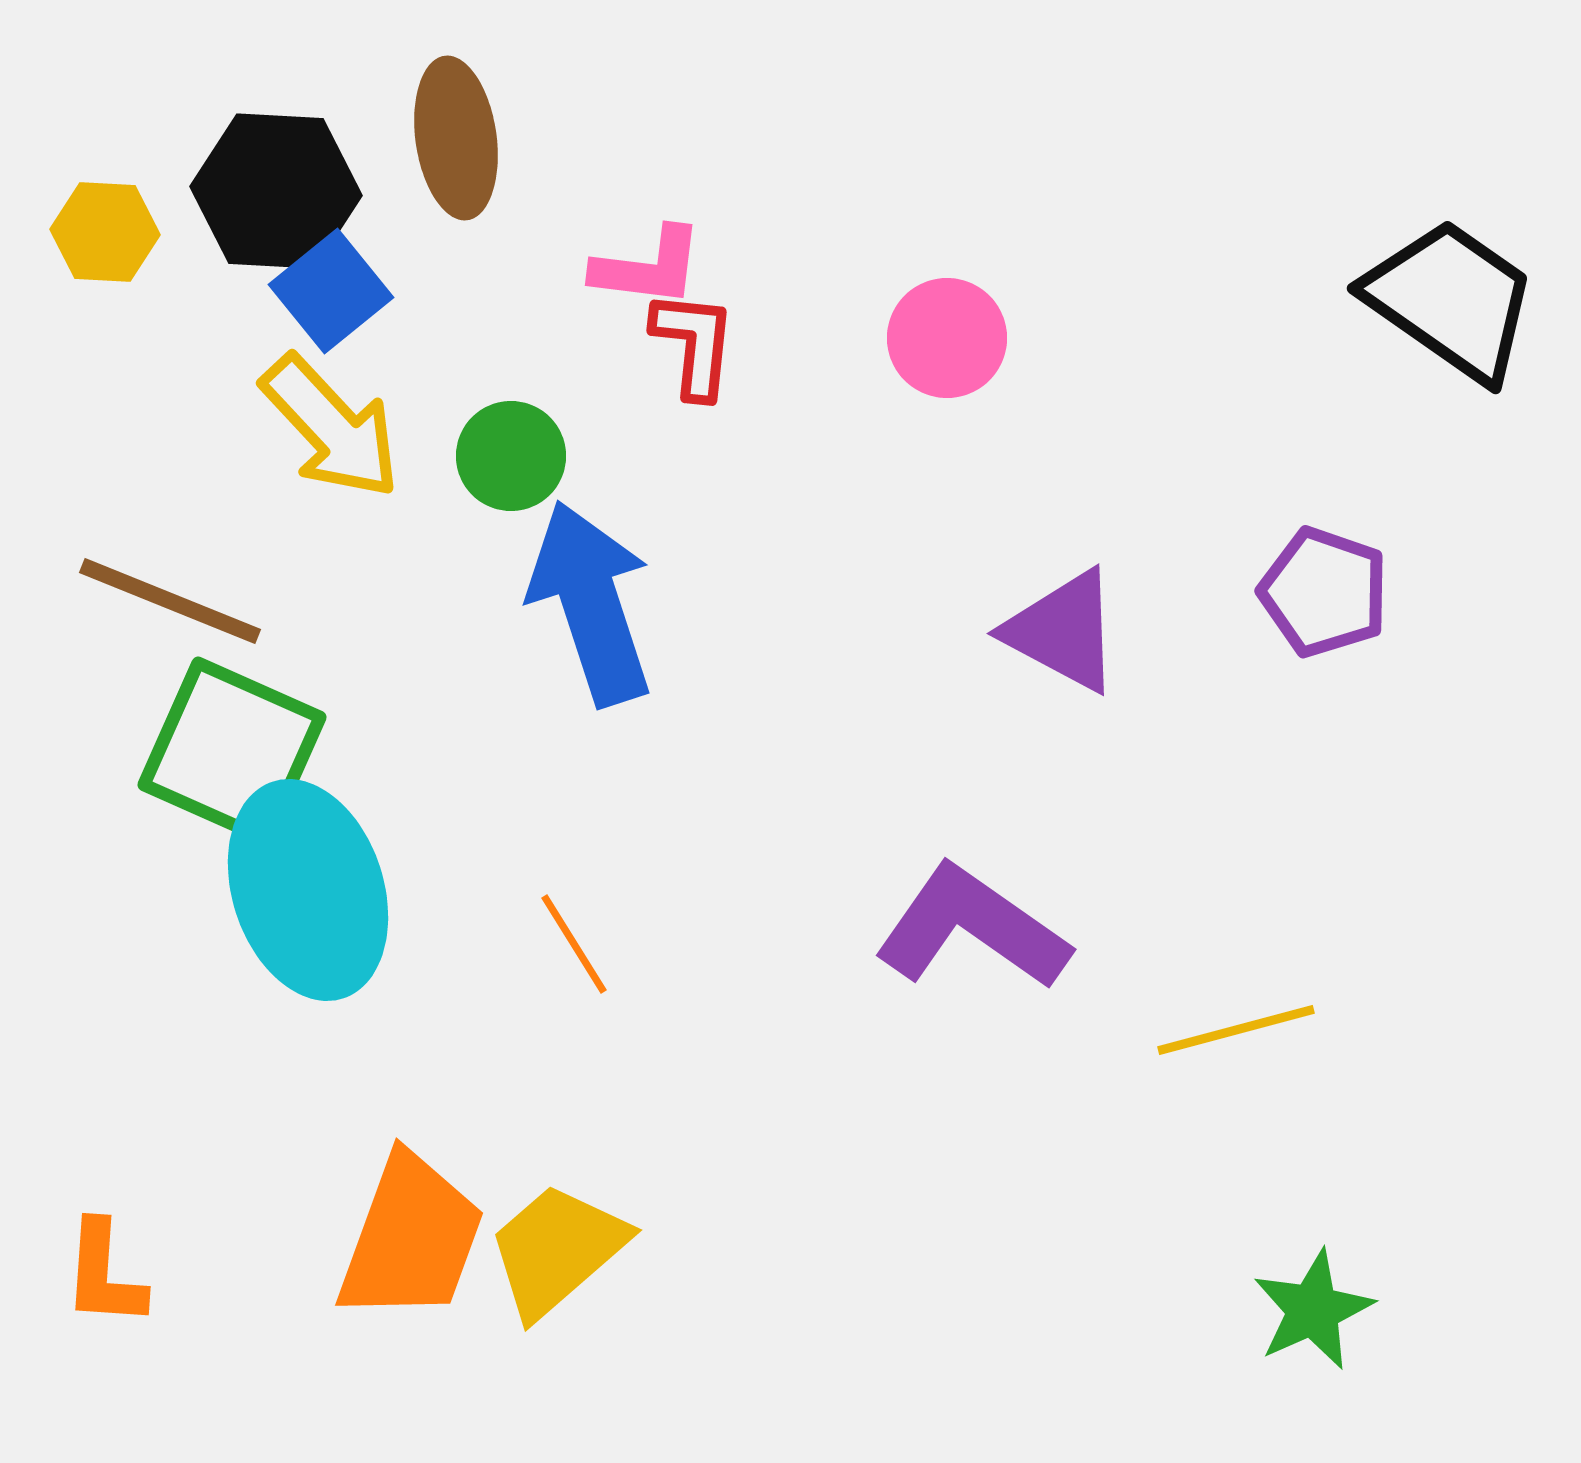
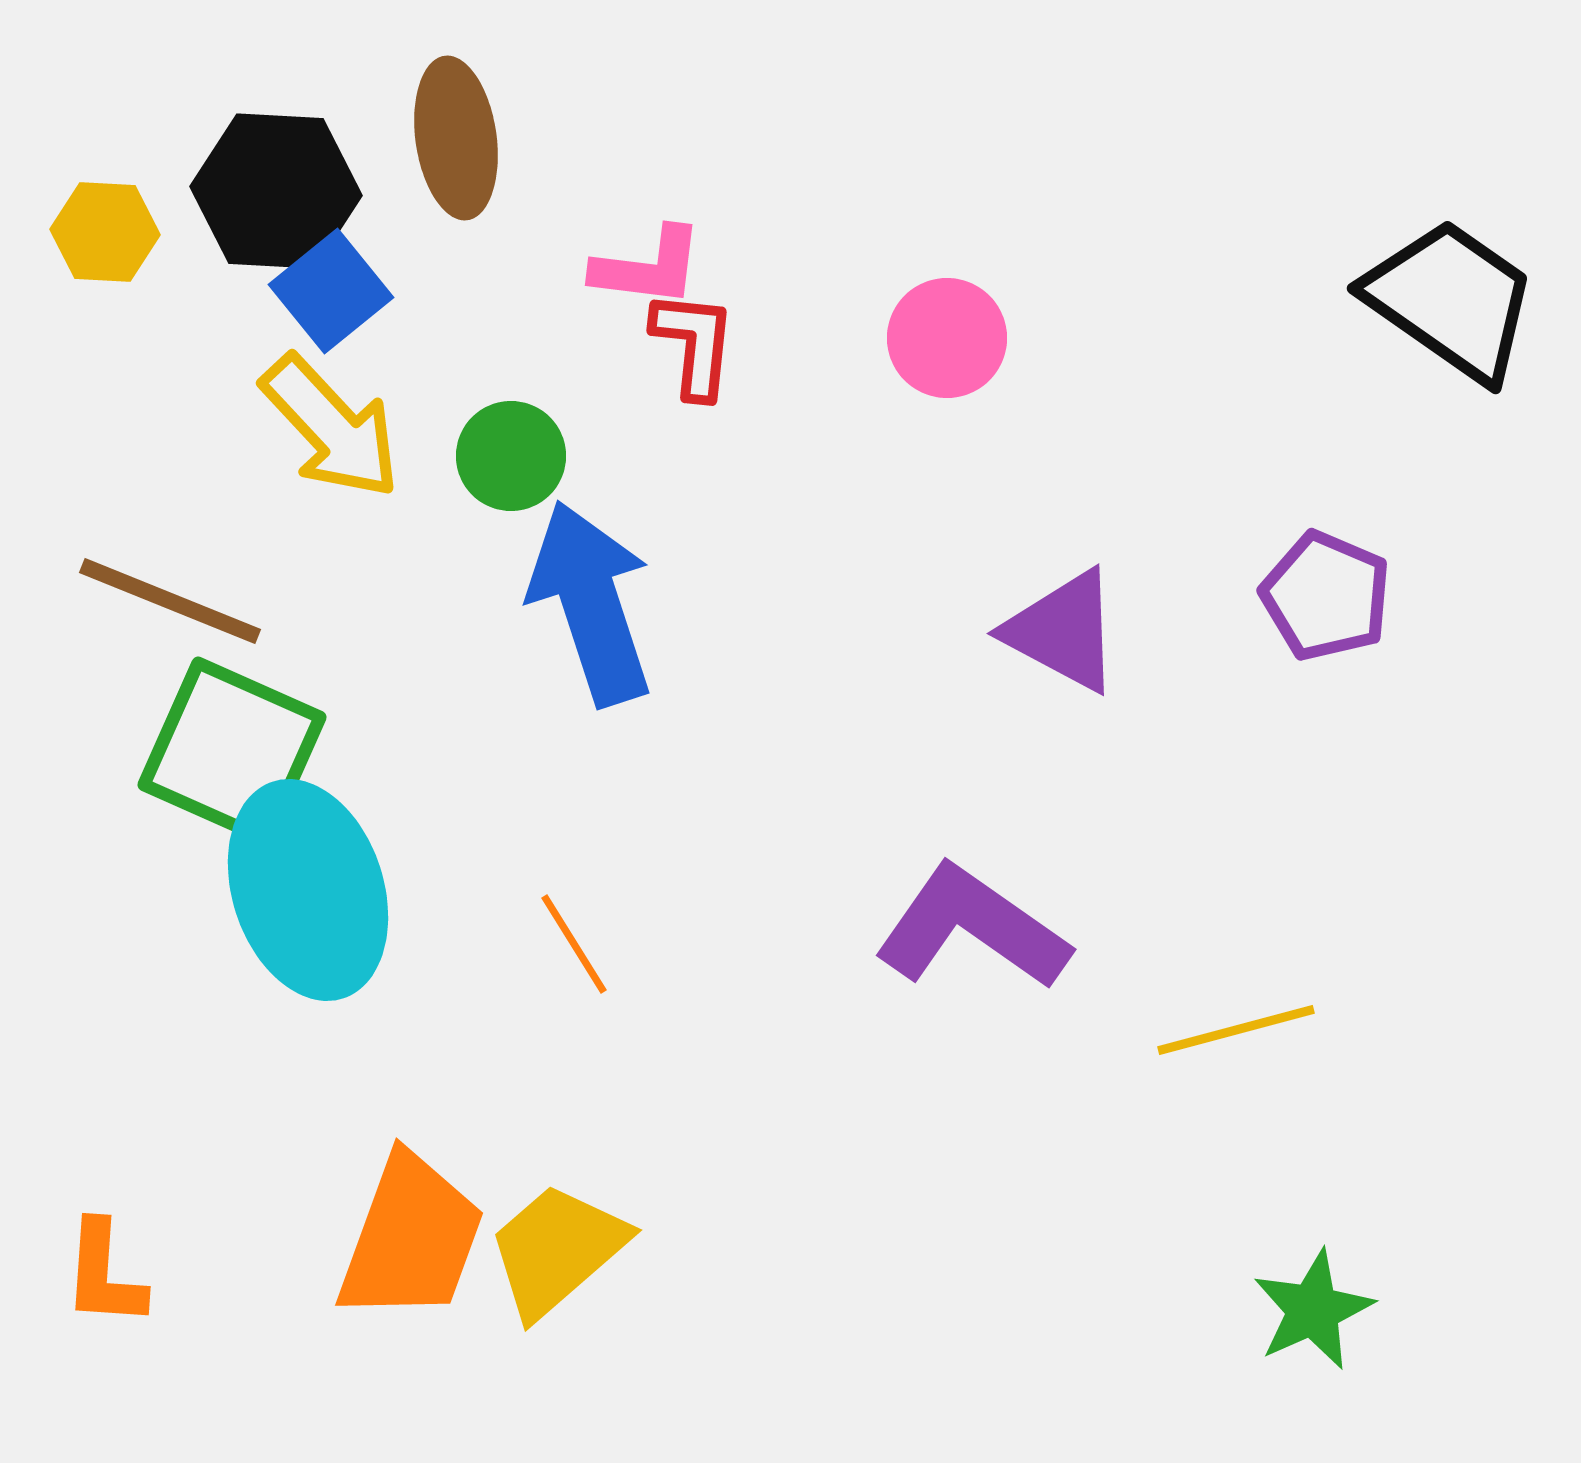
purple pentagon: moved 2 px right, 4 px down; rotated 4 degrees clockwise
